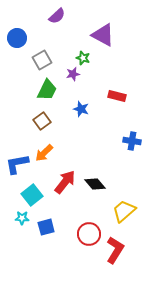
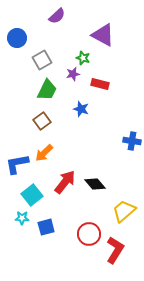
red rectangle: moved 17 px left, 12 px up
